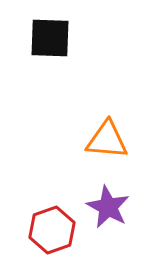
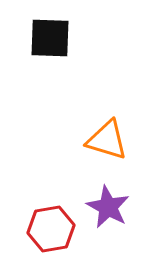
orange triangle: rotated 12 degrees clockwise
red hexagon: moved 1 px left, 1 px up; rotated 9 degrees clockwise
